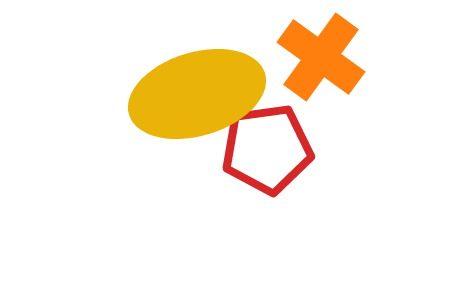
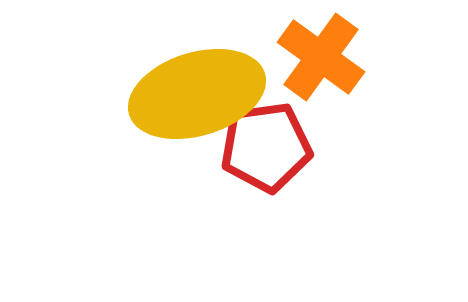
red pentagon: moved 1 px left, 2 px up
